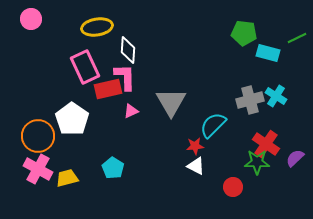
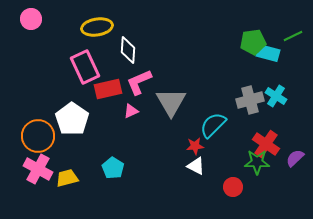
green pentagon: moved 9 px right, 9 px down; rotated 15 degrees counterclockwise
green line: moved 4 px left, 2 px up
pink L-shape: moved 14 px right, 5 px down; rotated 112 degrees counterclockwise
